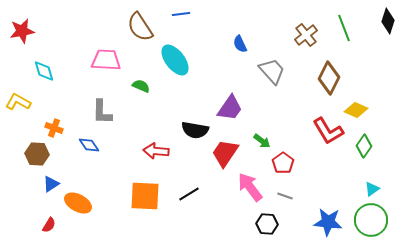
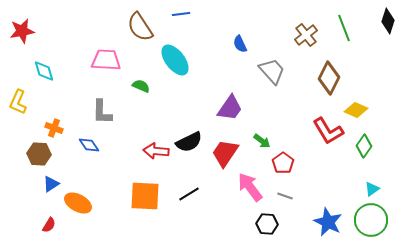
yellow L-shape: rotated 95 degrees counterclockwise
black semicircle: moved 6 px left, 12 px down; rotated 36 degrees counterclockwise
brown hexagon: moved 2 px right
blue star: rotated 20 degrees clockwise
